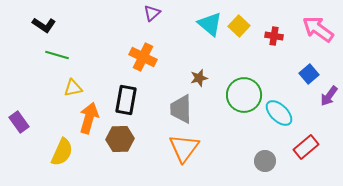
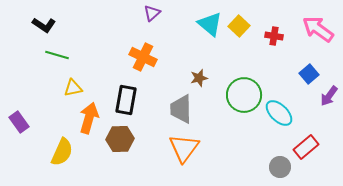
gray circle: moved 15 px right, 6 px down
